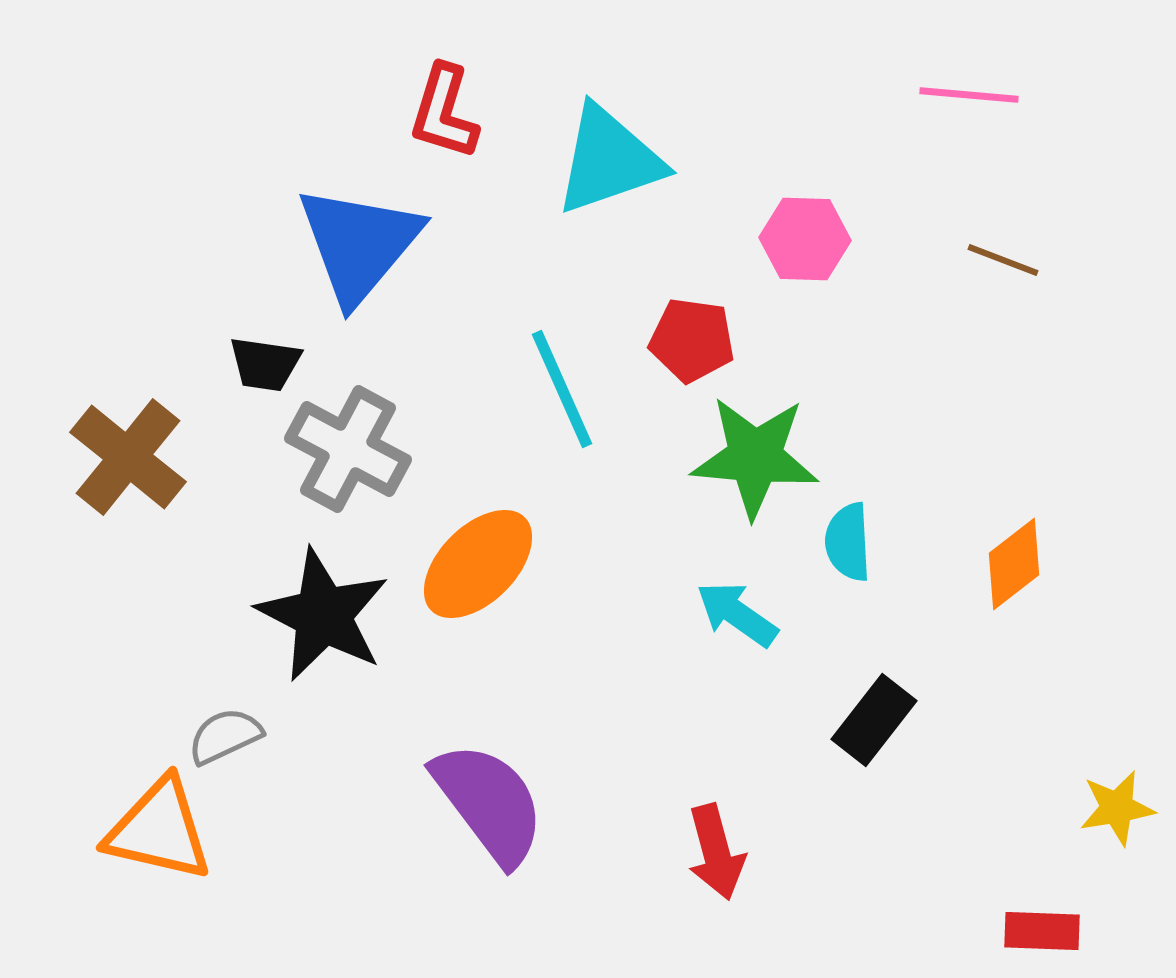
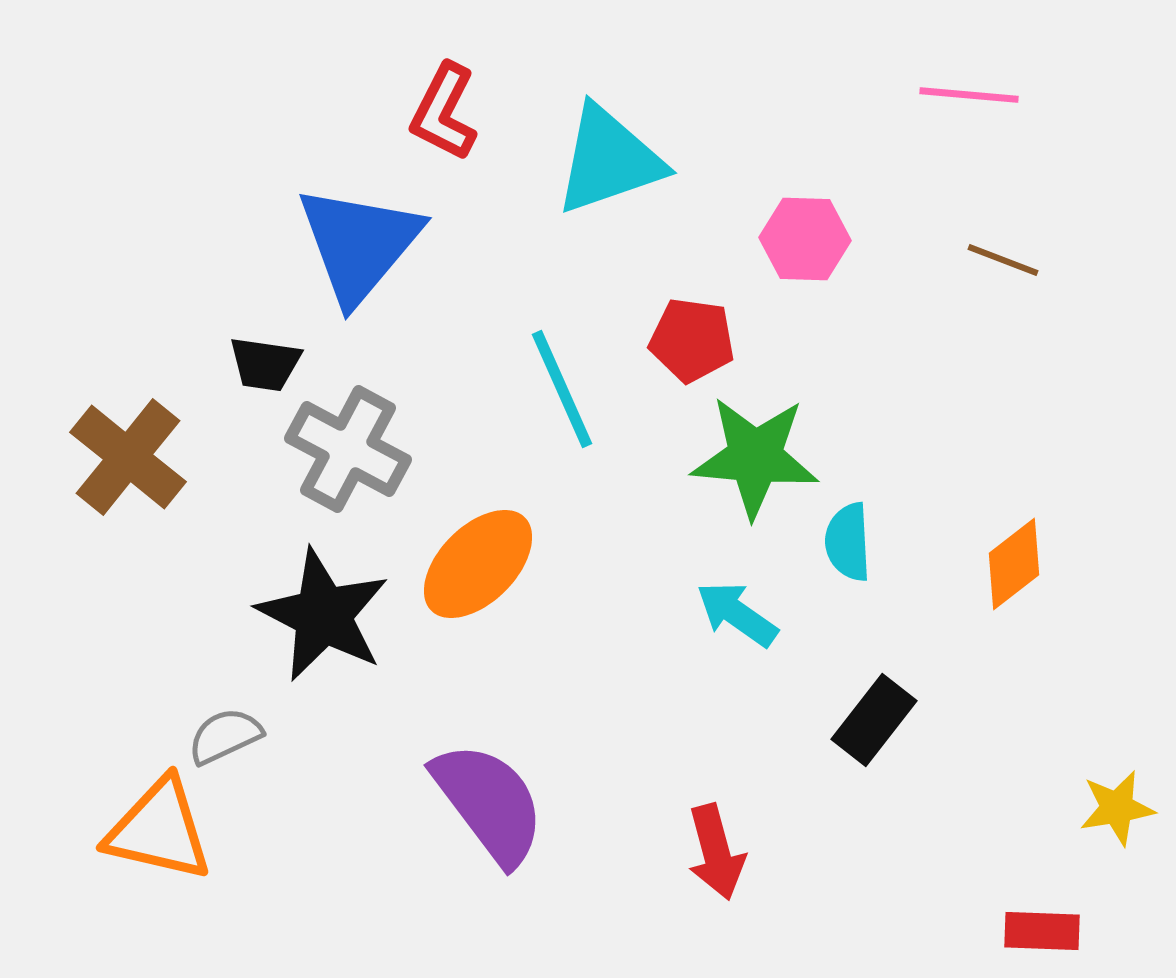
red L-shape: rotated 10 degrees clockwise
